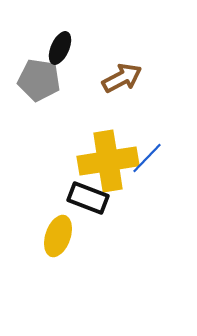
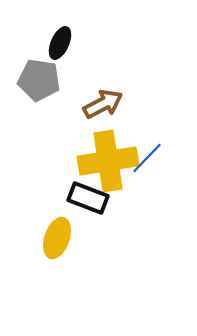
black ellipse: moved 5 px up
brown arrow: moved 19 px left, 26 px down
yellow ellipse: moved 1 px left, 2 px down
